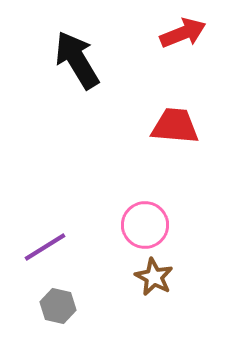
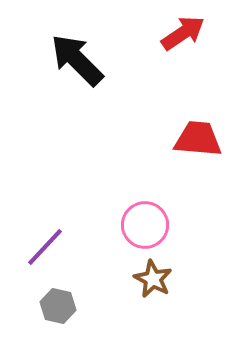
red arrow: rotated 12 degrees counterclockwise
black arrow: rotated 14 degrees counterclockwise
red trapezoid: moved 23 px right, 13 px down
purple line: rotated 15 degrees counterclockwise
brown star: moved 1 px left, 2 px down
